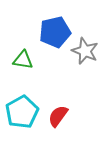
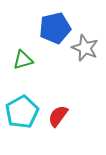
blue pentagon: moved 4 px up
gray star: moved 3 px up
green triangle: rotated 25 degrees counterclockwise
